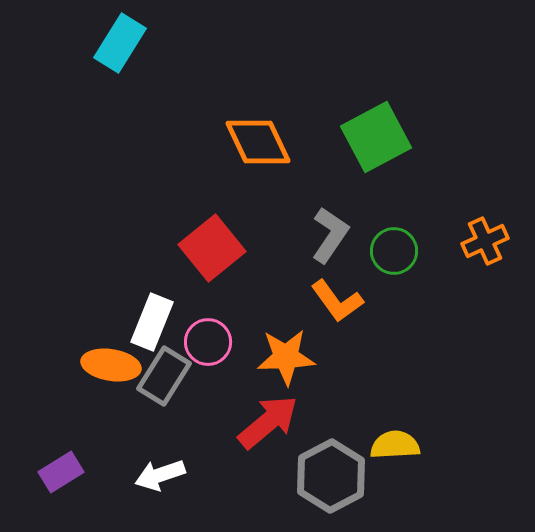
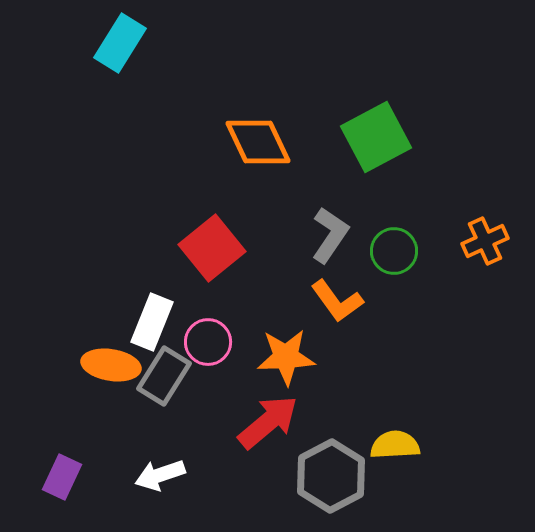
purple rectangle: moved 1 px right, 5 px down; rotated 33 degrees counterclockwise
